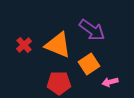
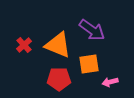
orange square: rotated 25 degrees clockwise
red pentagon: moved 4 px up
